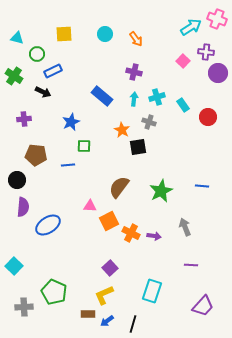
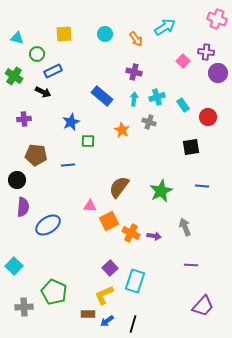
cyan arrow at (191, 27): moved 26 px left
green square at (84, 146): moved 4 px right, 5 px up
black square at (138, 147): moved 53 px right
cyan rectangle at (152, 291): moved 17 px left, 10 px up
